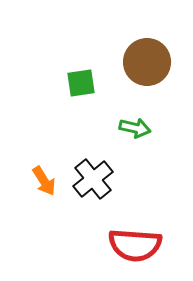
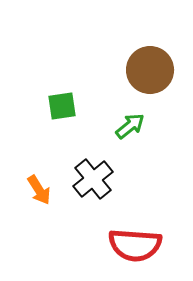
brown circle: moved 3 px right, 8 px down
green square: moved 19 px left, 23 px down
green arrow: moved 5 px left, 2 px up; rotated 52 degrees counterclockwise
orange arrow: moved 5 px left, 9 px down
